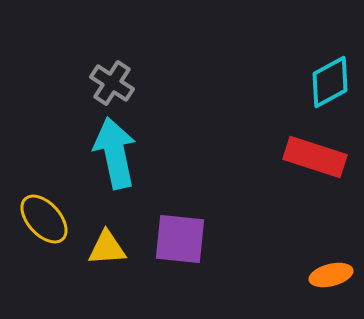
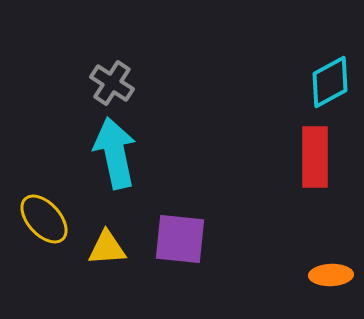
red rectangle: rotated 72 degrees clockwise
orange ellipse: rotated 12 degrees clockwise
